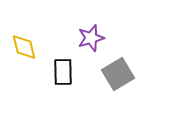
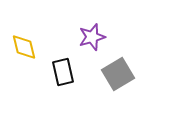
purple star: moved 1 px right, 1 px up
black rectangle: rotated 12 degrees counterclockwise
